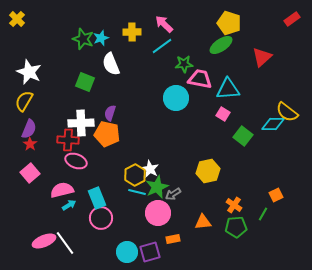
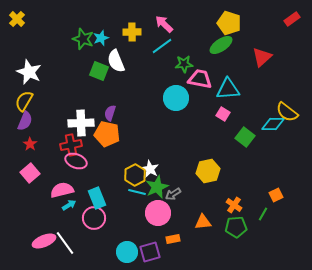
white semicircle at (111, 64): moved 5 px right, 3 px up
green square at (85, 82): moved 14 px right, 11 px up
purple semicircle at (29, 129): moved 4 px left, 8 px up
green square at (243, 136): moved 2 px right, 1 px down
red cross at (68, 140): moved 3 px right, 5 px down; rotated 15 degrees counterclockwise
pink circle at (101, 218): moved 7 px left
